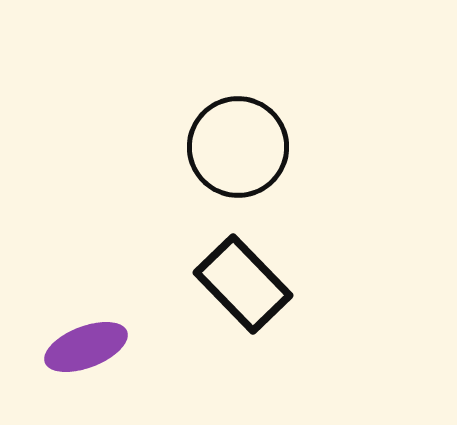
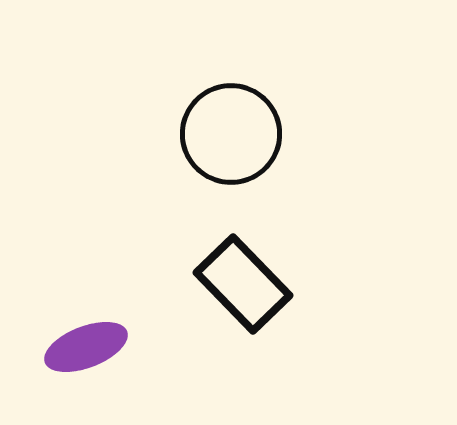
black circle: moved 7 px left, 13 px up
